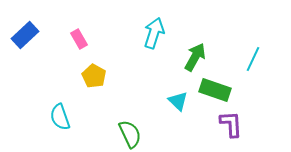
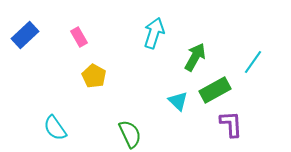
pink rectangle: moved 2 px up
cyan line: moved 3 px down; rotated 10 degrees clockwise
green rectangle: rotated 48 degrees counterclockwise
cyan semicircle: moved 5 px left, 11 px down; rotated 16 degrees counterclockwise
